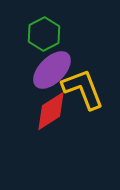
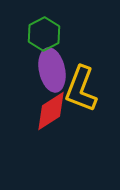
purple ellipse: rotated 57 degrees counterclockwise
yellow L-shape: moved 2 px left; rotated 138 degrees counterclockwise
